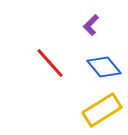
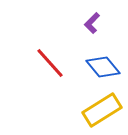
purple L-shape: moved 1 px right, 2 px up
blue diamond: moved 1 px left
